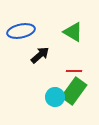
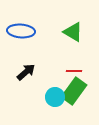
blue ellipse: rotated 16 degrees clockwise
black arrow: moved 14 px left, 17 px down
